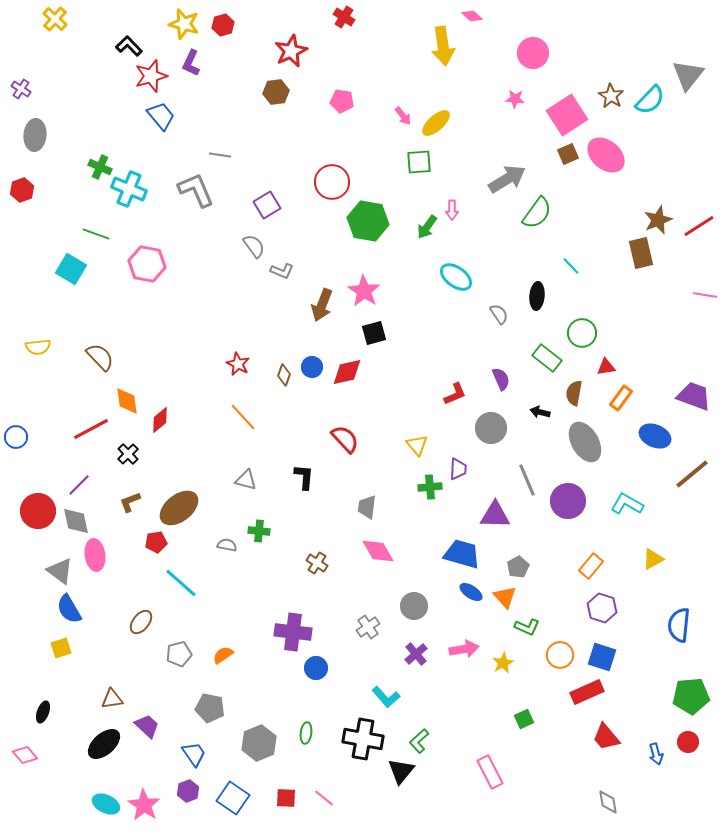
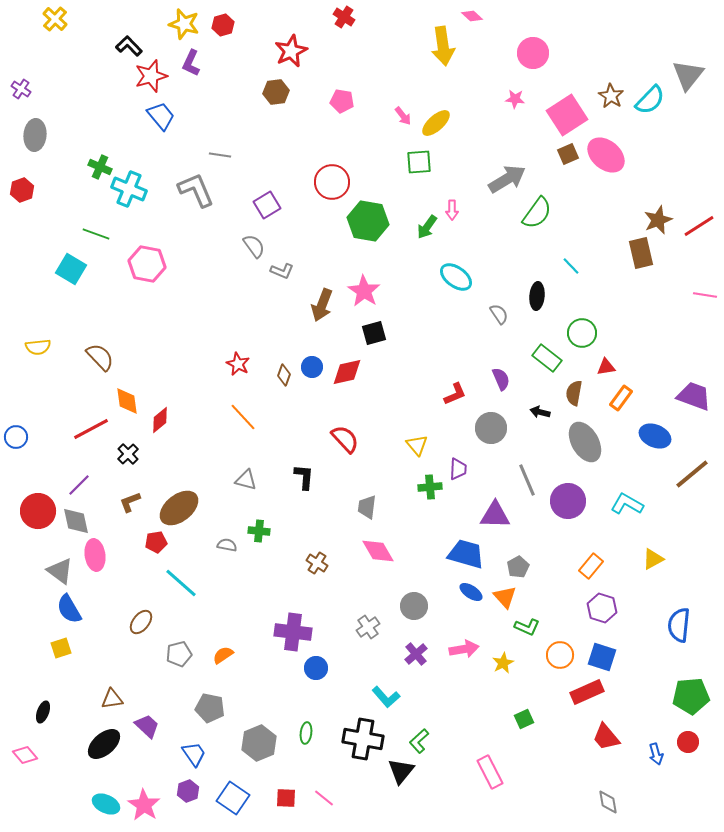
blue trapezoid at (462, 554): moved 4 px right
